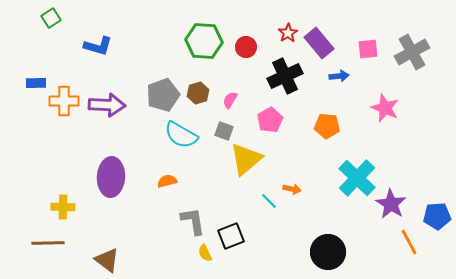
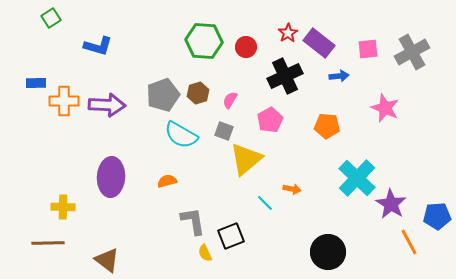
purple rectangle: rotated 12 degrees counterclockwise
cyan line: moved 4 px left, 2 px down
